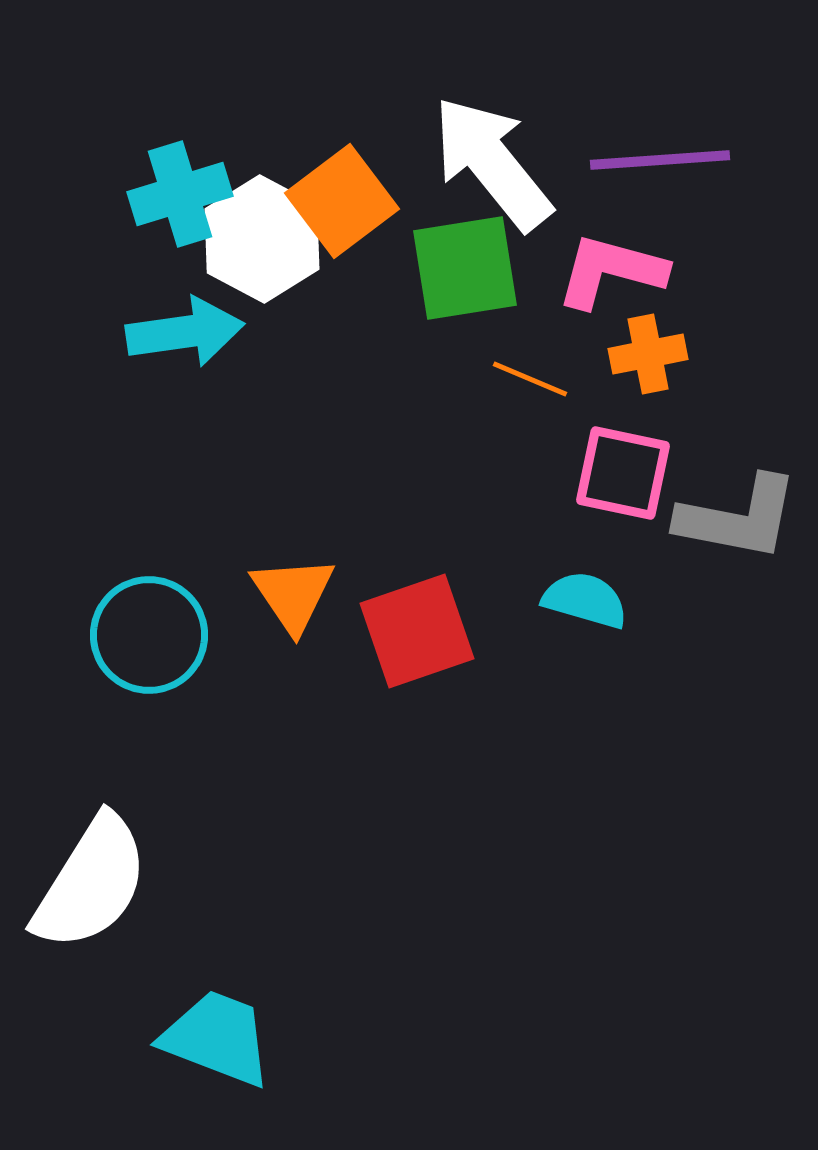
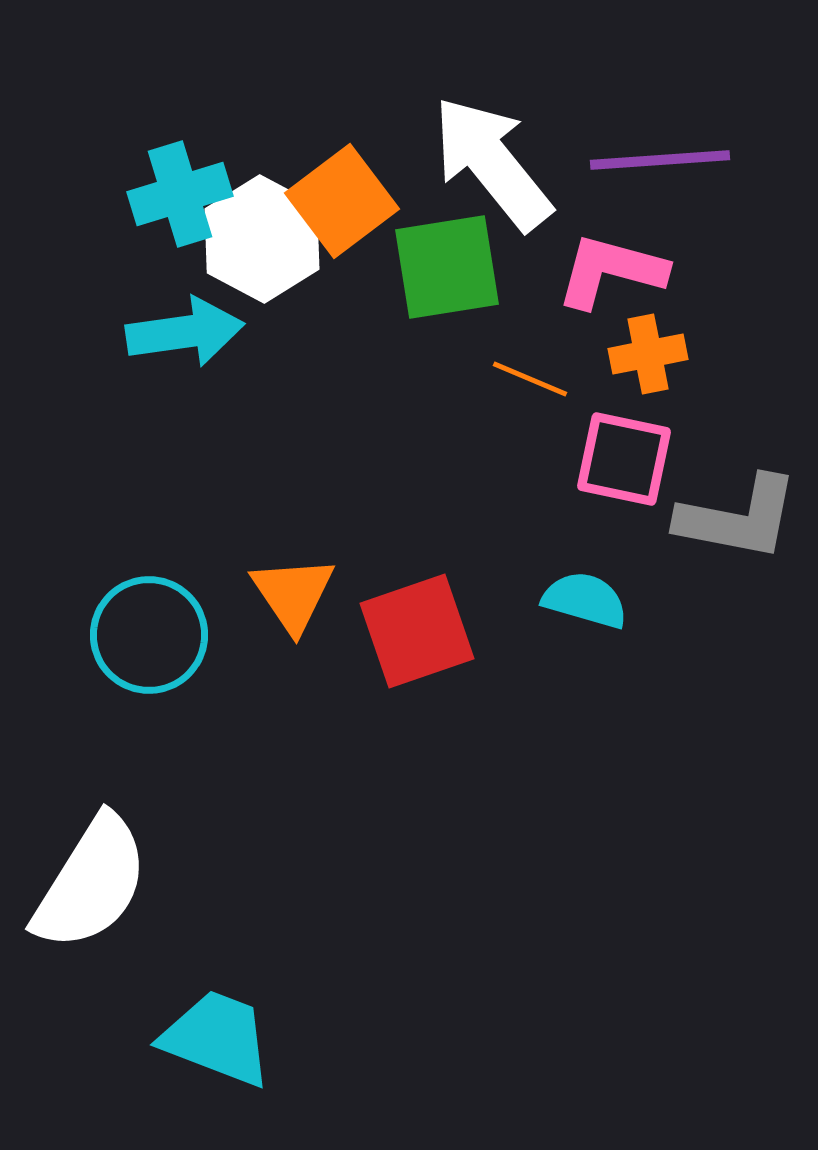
green square: moved 18 px left, 1 px up
pink square: moved 1 px right, 14 px up
